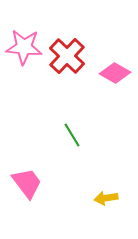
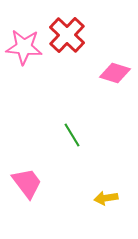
red cross: moved 21 px up
pink diamond: rotated 12 degrees counterclockwise
